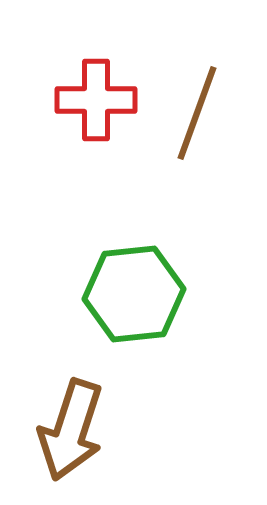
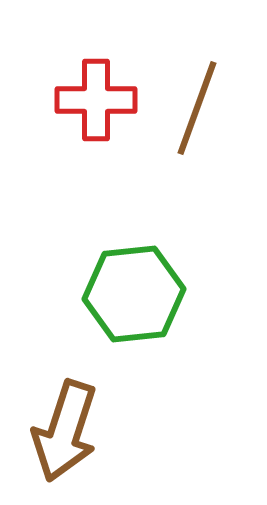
brown line: moved 5 px up
brown arrow: moved 6 px left, 1 px down
